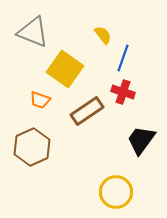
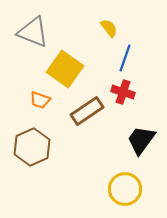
yellow semicircle: moved 6 px right, 7 px up
blue line: moved 2 px right
yellow circle: moved 9 px right, 3 px up
